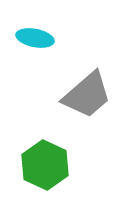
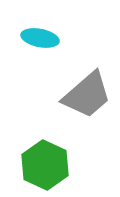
cyan ellipse: moved 5 px right
